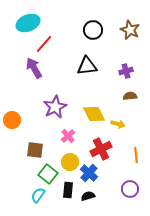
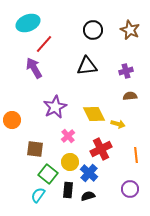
brown square: moved 1 px up
